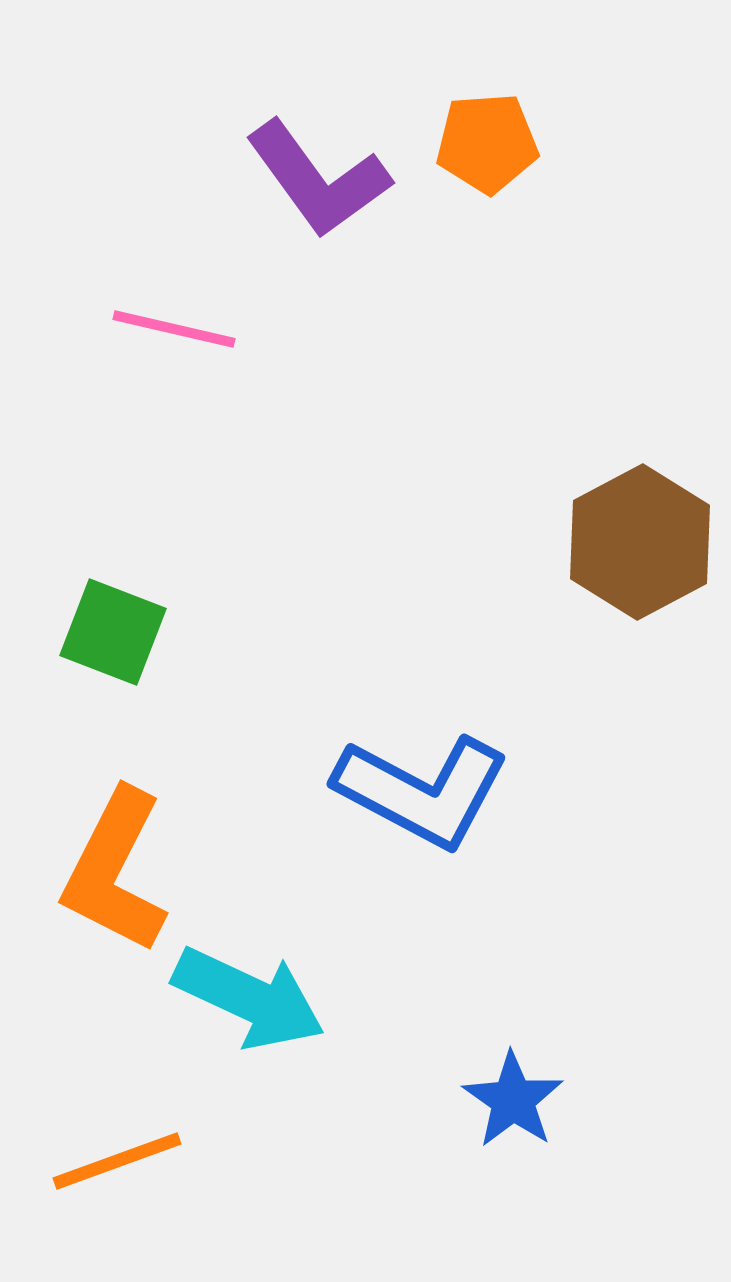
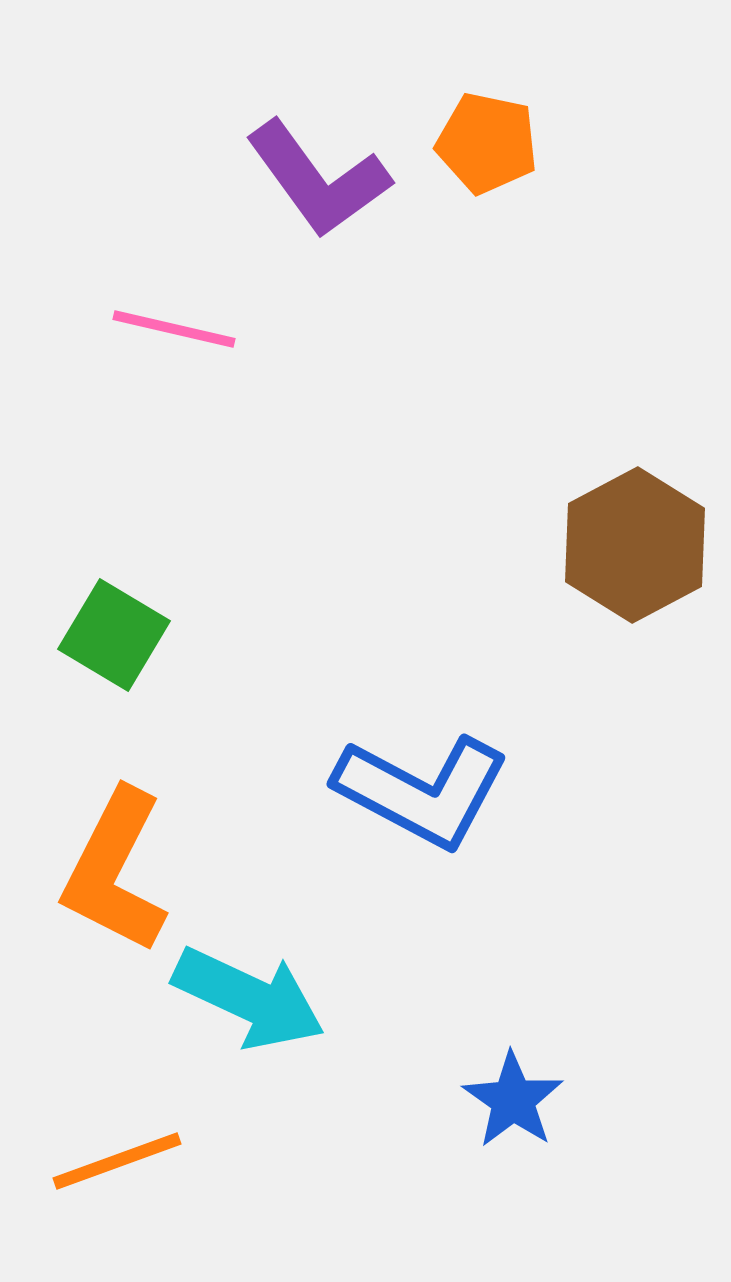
orange pentagon: rotated 16 degrees clockwise
brown hexagon: moved 5 px left, 3 px down
green square: moved 1 px right, 3 px down; rotated 10 degrees clockwise
